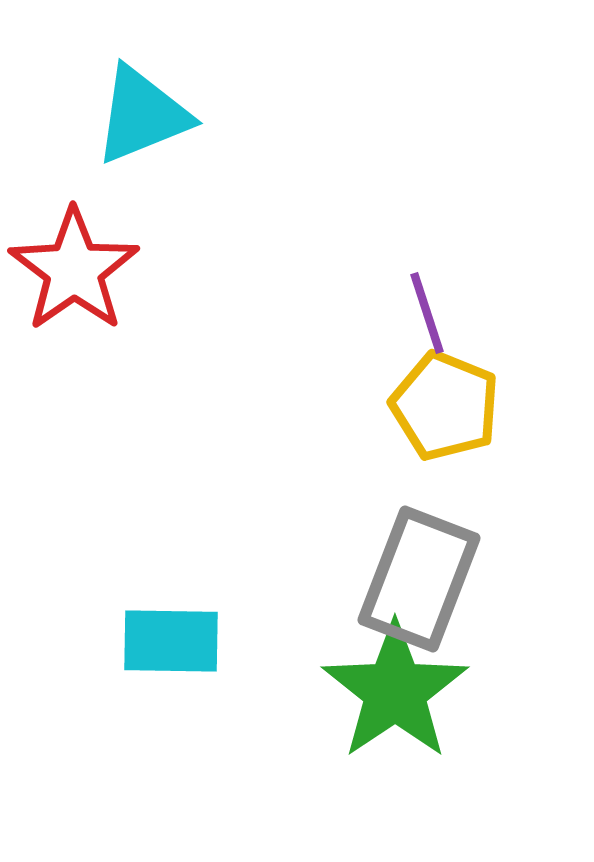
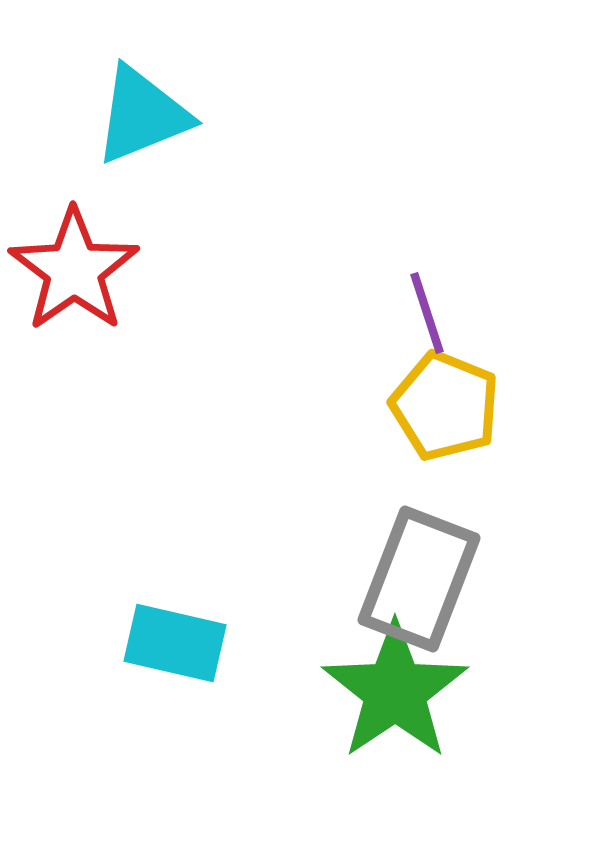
cyan rectangle: moved 4 px right, 2 px down; rotated 12 degrees clockwise
